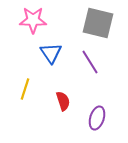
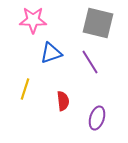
blue triangle: rotated 45 degrees clockwise
red semicircle: rotated 12 degrees clockwise
